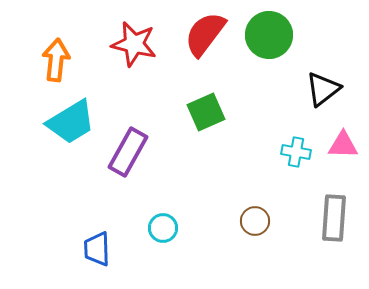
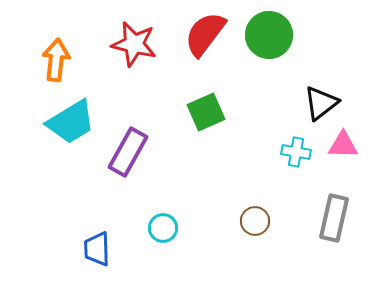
black triangle: moved 2 px left, 14 px down
gray rectangle: rotated 9 degrees clockwise
